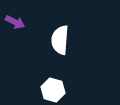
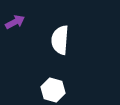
purple arrow: rotated 54 degrees counterclockwise
